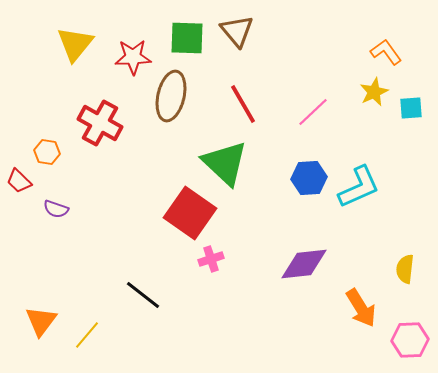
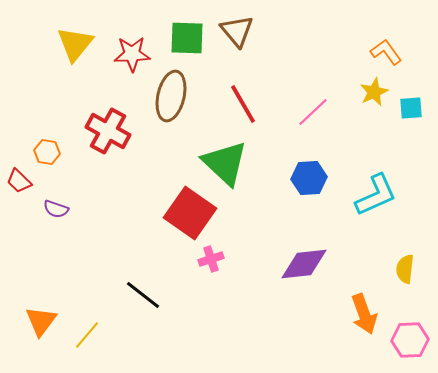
red star: moved 1 px left, 3 px up
red cross: moved 8 px right, 8 px down
cyan L-shape: moved 17 px right, 8 px down
orange arrow: moved 3 px right, 6 px down; rotated 12 degrees clockwise
